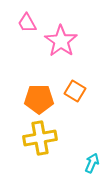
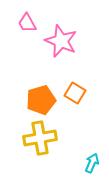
pink star: rotated 12 degrees counterclockwise
orange square: moved 2 px down
orange pentagon: moved 2 px right, 1 px down; rotated 16 degrees counterclockwise
